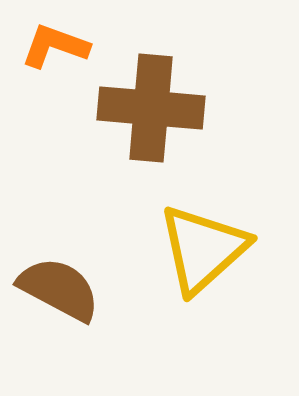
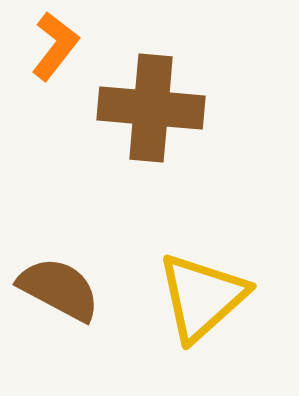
orange L-shape: rotated 108 degrees clockwise
yellow triangle: moved 1 px left, 48 px down
